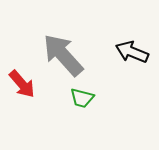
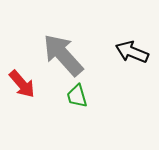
green trapezoid: moved 5 px left, 2 px up; rotated 60 degrees clockwise
